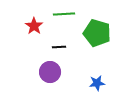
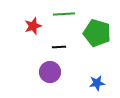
red star: moved 1 px left; rotated 18 degrees clockwise
